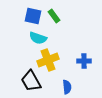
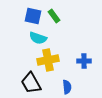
yellow cross: rotated 10 degrees clockwise
black trapezoid: moved 2 px down
